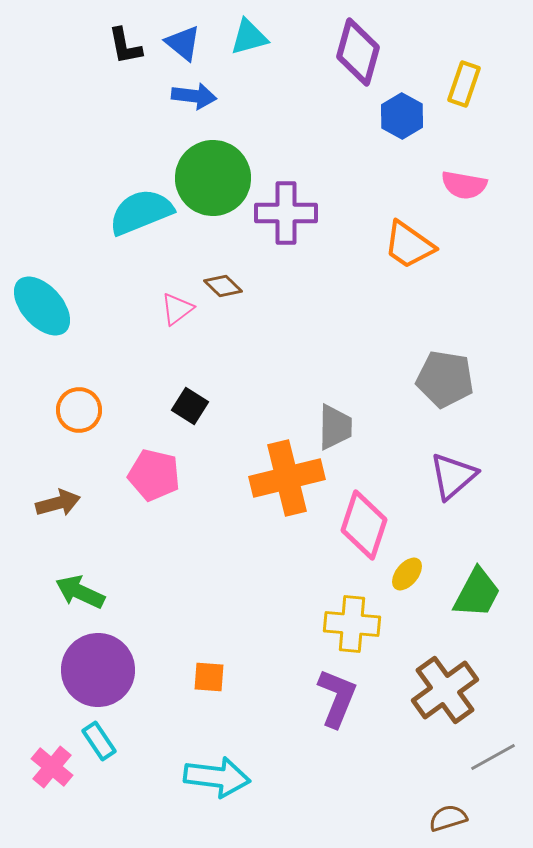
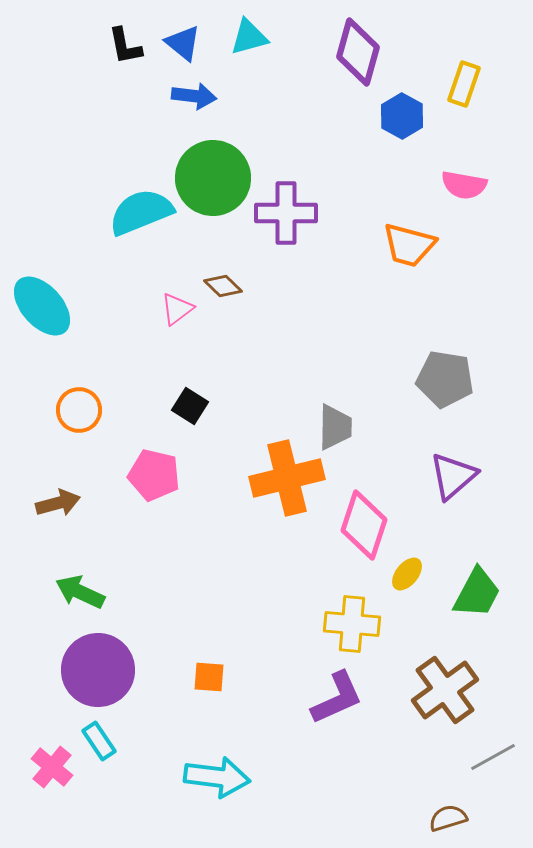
orange trapezoid: rotated 20 degrees counterclockwise
purple L-shape: rotated 44 degrees clockwise
